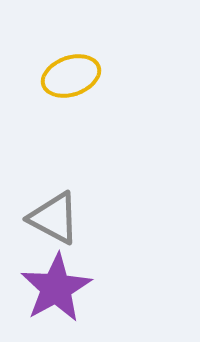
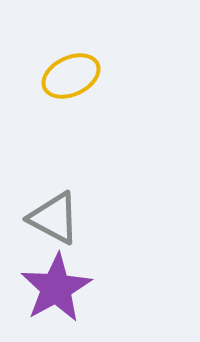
yellow ellipse: rotated 6 degrees counterclockwise
